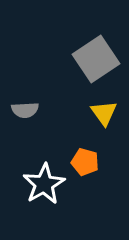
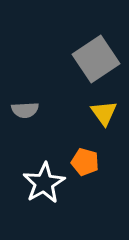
white star: moved 1 px up
